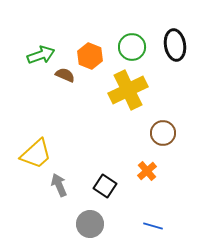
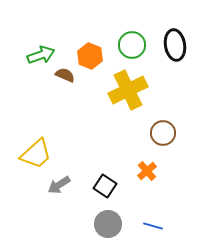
green circle: moved 2 px up
gray arrow: rotated 100 degrees counterclockwise
gray circle: moved 18 px right
